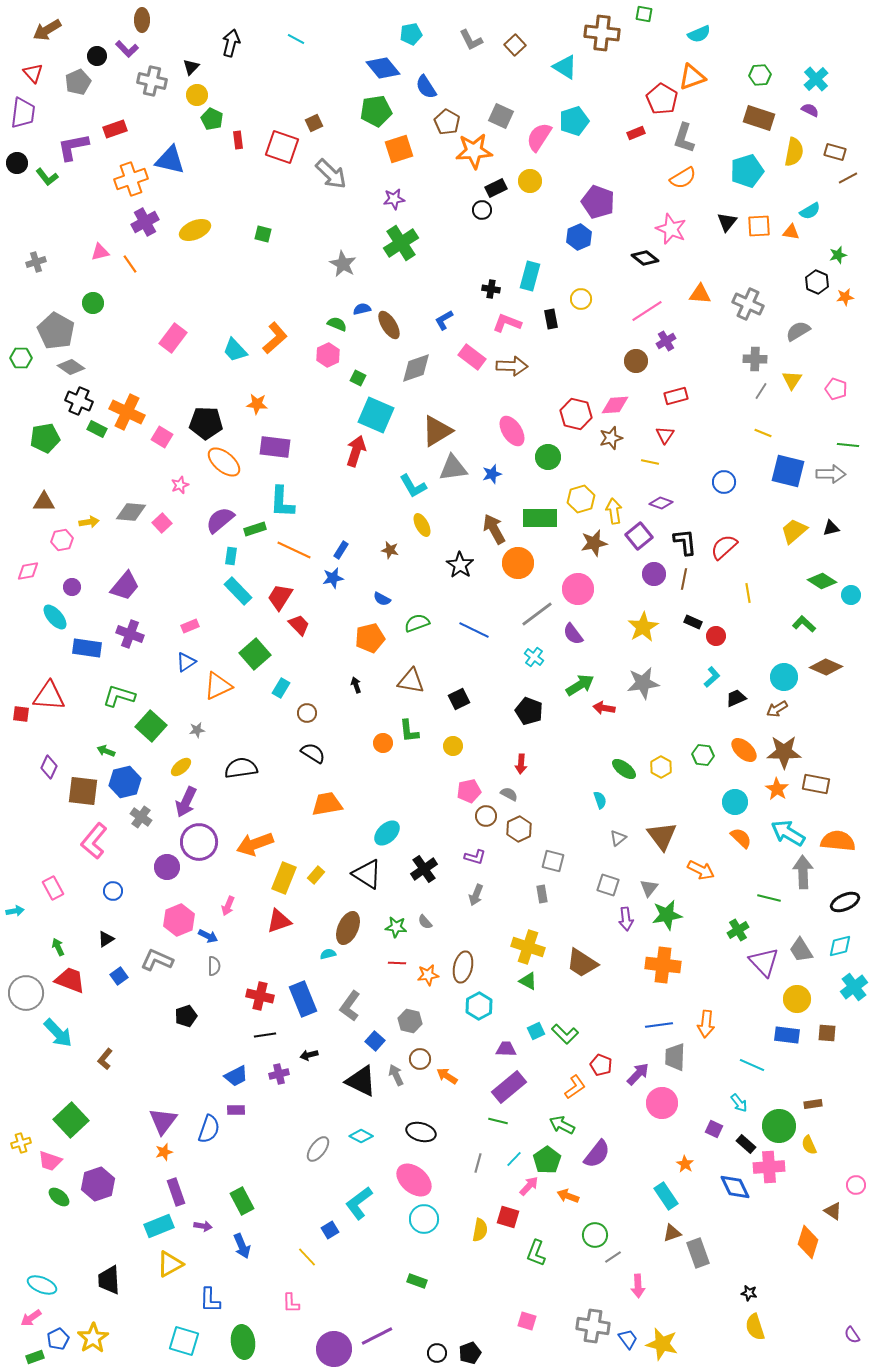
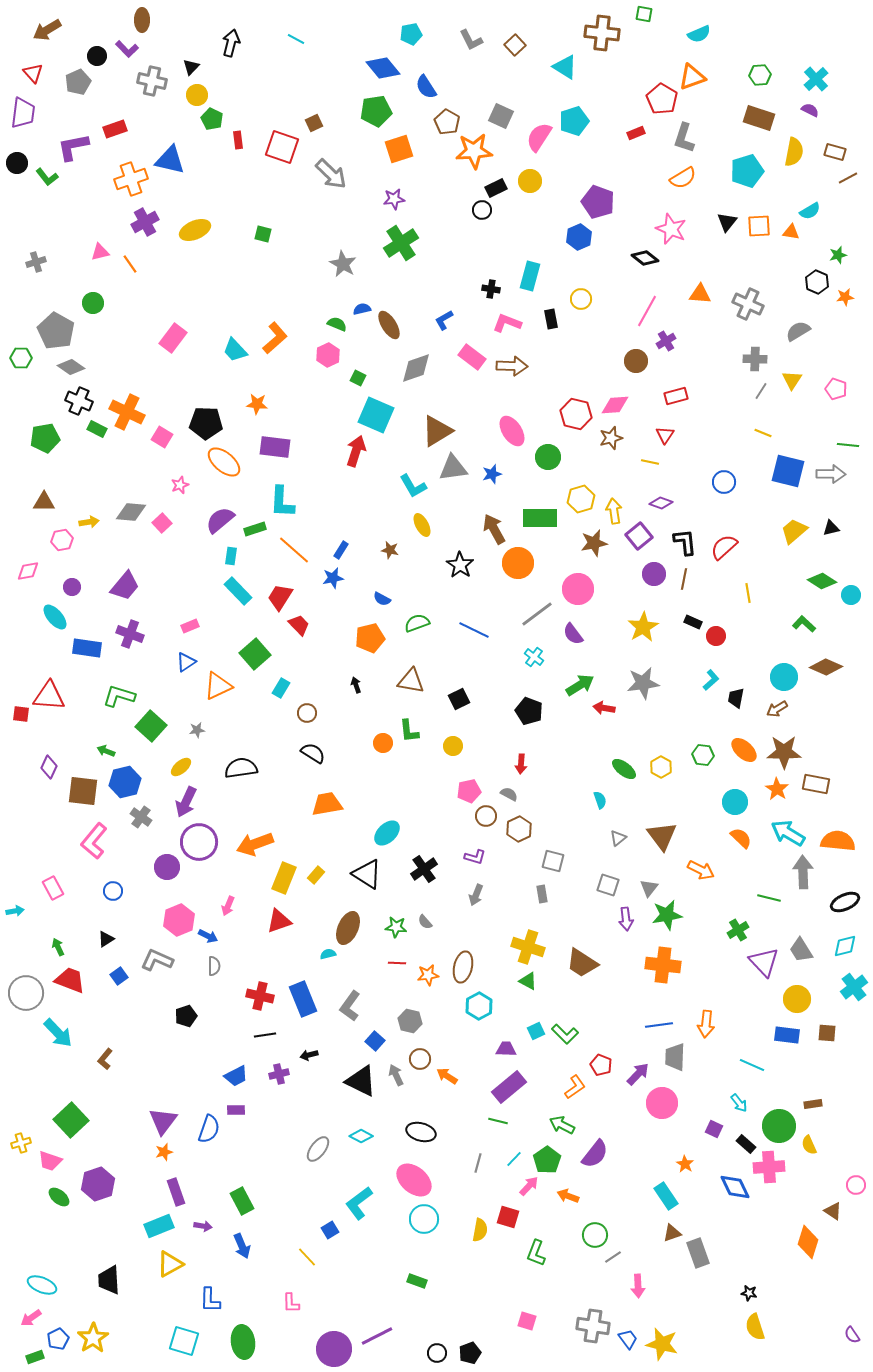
pink line at (647, 311): rotated 28 degrees counterclockwise
orange line at (294, 550): rotated 16 degrees clockwise
cyan L-shape at (712, 677): moved 1 px left, 3 px down
black trapezoid at (736, 698): rotated 55 degrees counterclockwise
cyan diamond at (840, 946): moved 5 px right
purple semicircle at (597, 1154): moved 2 px left
